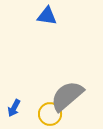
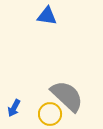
gray semicircle: rotated 84 degrees clockwise
